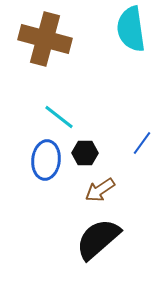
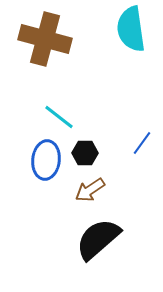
brown arrow: moved 10 px left
